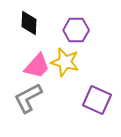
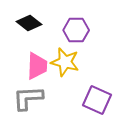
black diamond: rotated 55 degrees counterclockwise
pink trapezoid: rotated 40 degrees counterclockwise
gray L-shape: rotated 24 degrees clockwise
